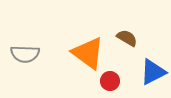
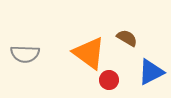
orange triangle: moved 1 px right
blue triangle: moved 2 px left
red circle: moved 1 px left, 1 px up
